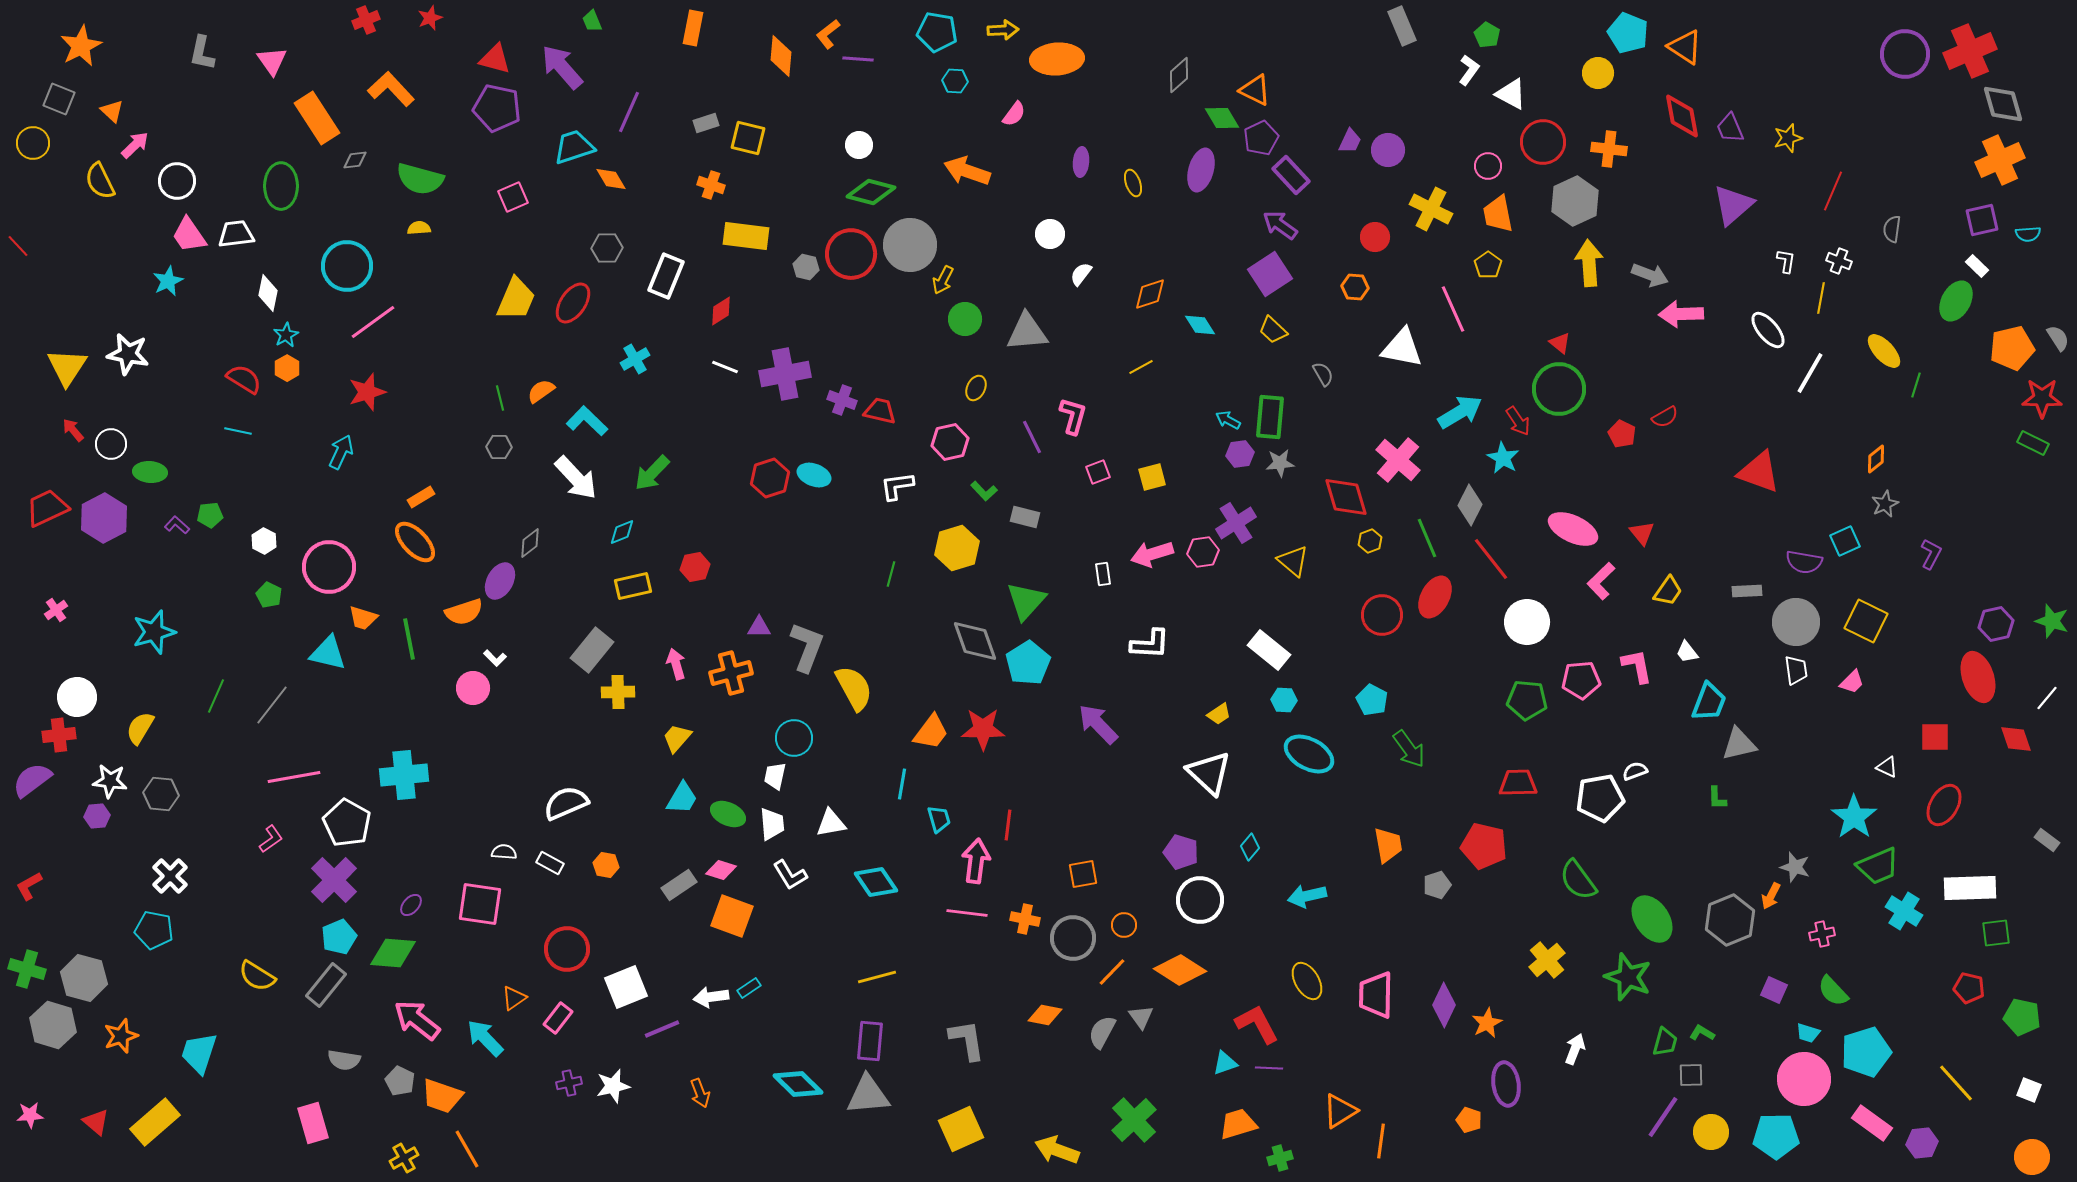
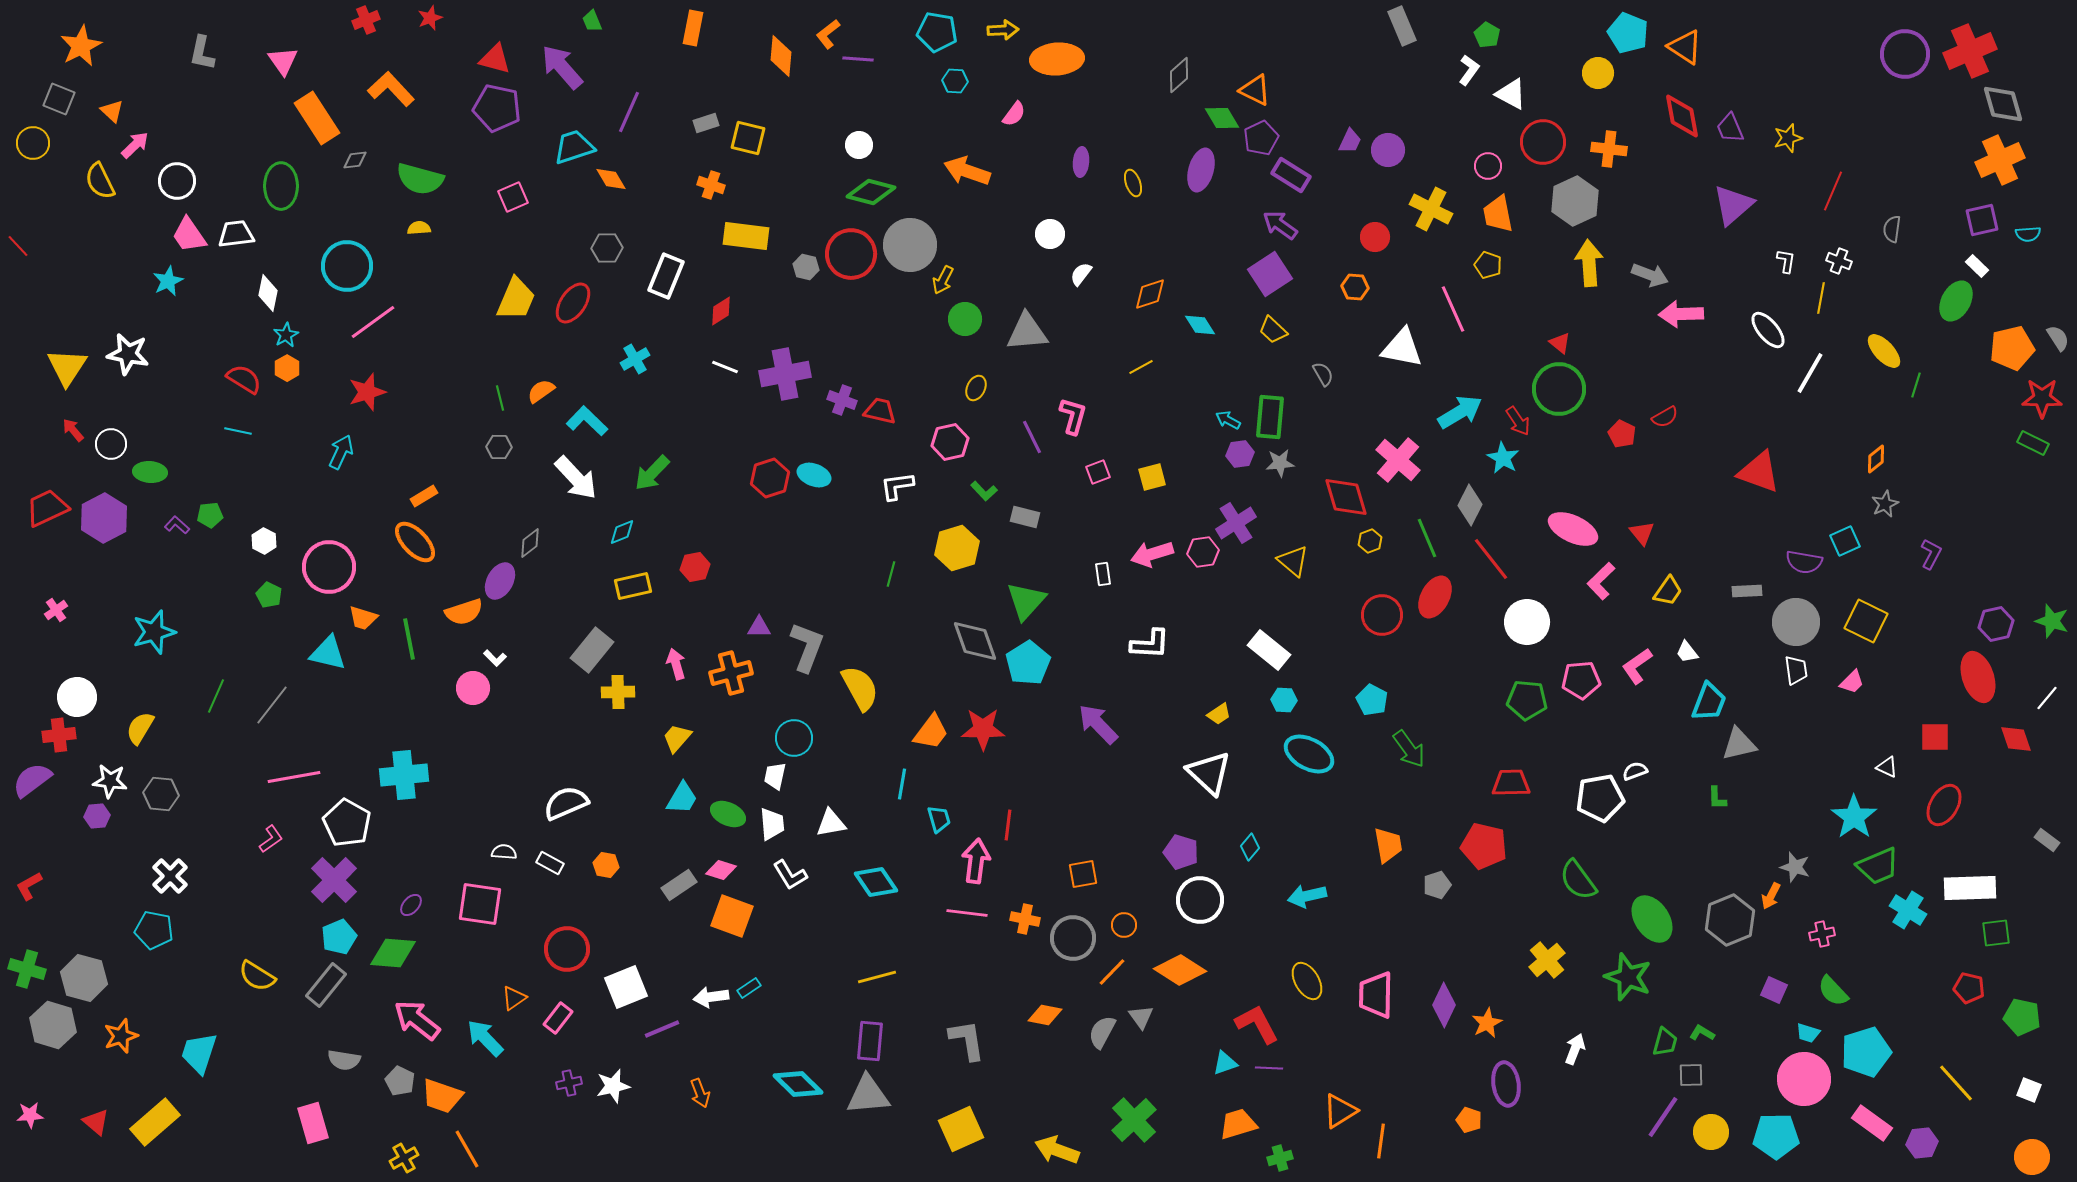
pink triangle at (272, 61): moved 11 px right
purple rectangle at (1291, 175): rotated 15 degrees counterclockwise
yellow pentagon at (1488, 265): rotated 16 degrees counterclockwise
orange rectangle at (421, 497): moved 3 px right, 1 px up
pink L-shape at (1637, 666): rotated 114 degrees counterclockwise
yellow semicircle at (854, 688): moved 6 px right
red trapezoid at (1518, 783): moved 7 px left
cyan cross at (1904, 911): moved 4 px right, 1 px up
